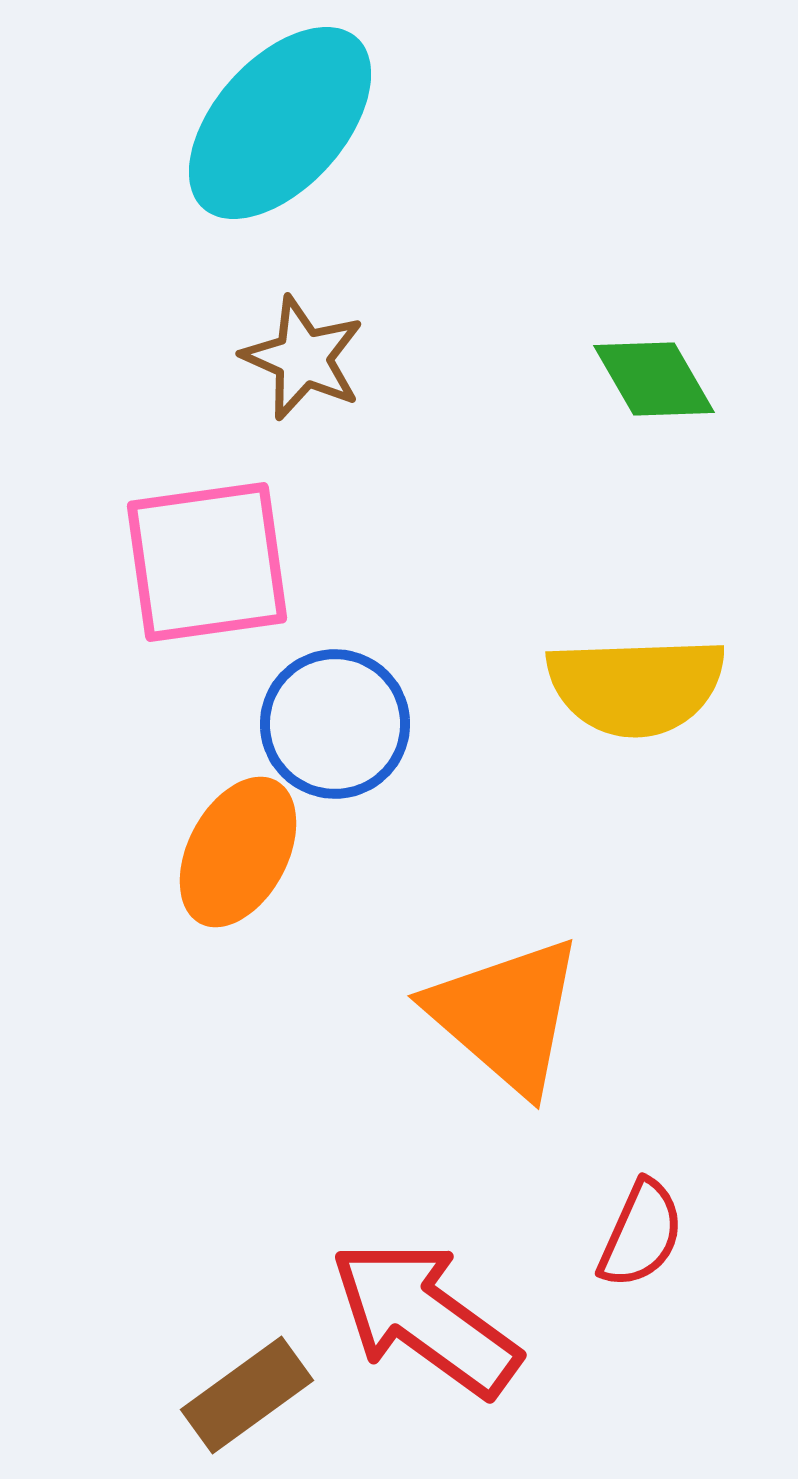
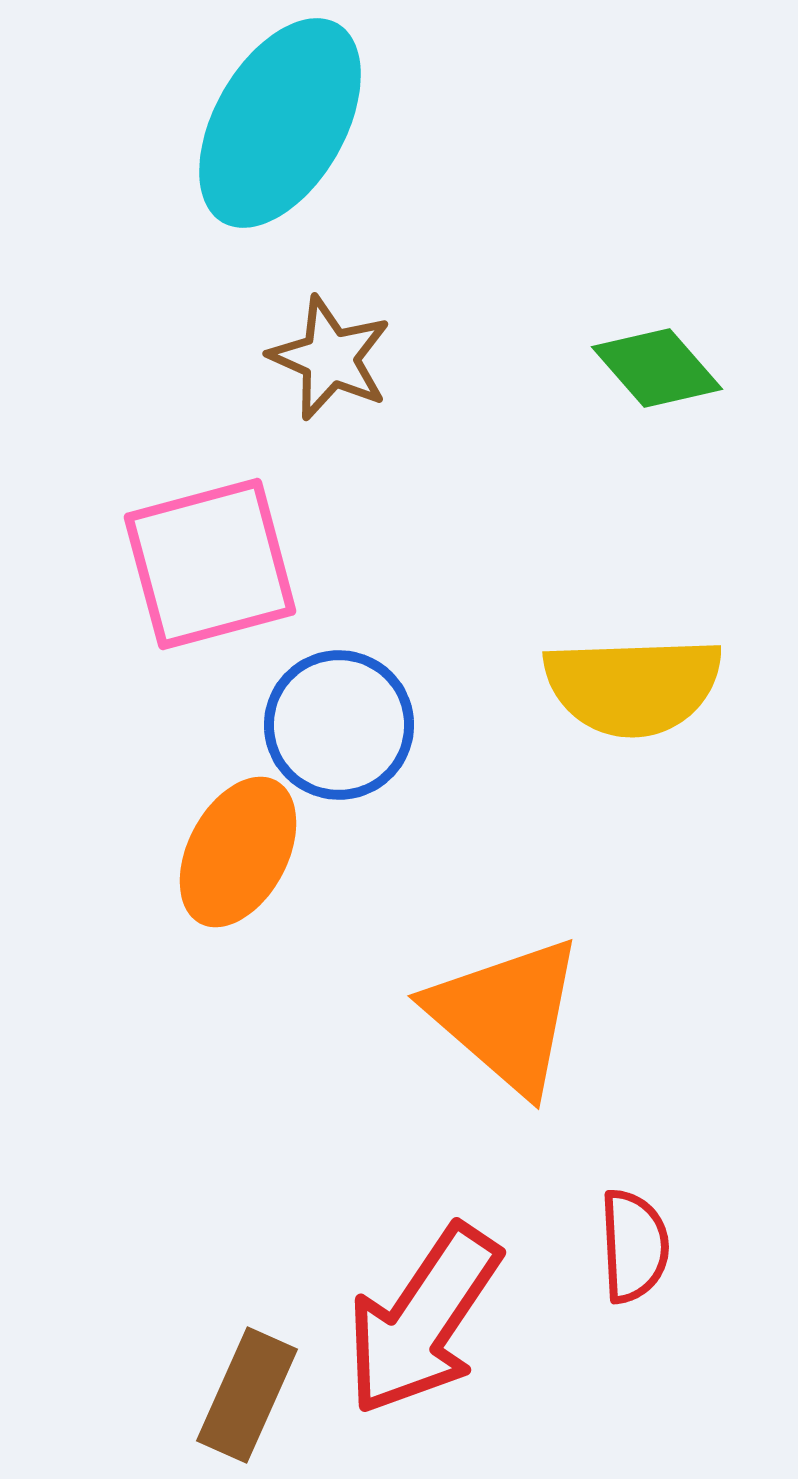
cyan ellipse: rotated 12 degrees counterclockwise
brown star: moved 27 px right
green diamond: moved 3 px right, 11 px up; rotated 11 degrees counterclockwise
pink square: moved 3 px right, 2 px down; rotated 7 degrees counterclockwise
yellow semicircle: moved 3 px left
blue circle: moved 4 px right, 1 px down
red semicircle: moved 7 px left, 12 px down; rotated 27 degrees counterclockwise
red arrow: moved 2 px left, 2 px down; rotated 92 degrees counterclockwise
brown rectangle: rotated 30 degrees counterclockwise
